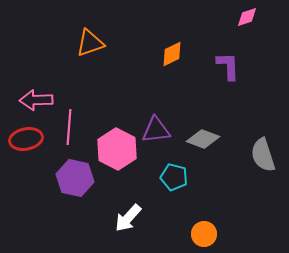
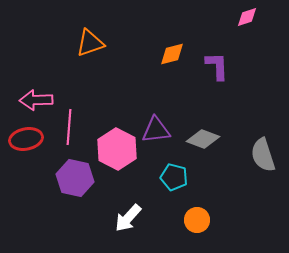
orange diamond: rotated 12 degrees clockwise
purple L-shape: moved 11 px left
orange circle: moved 7 px left, 14 px up
